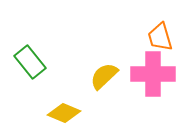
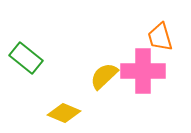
green rectangle: moved 4 px left, 4 px up; rotated 12 degrees counterclockwise
pink cross: moved 10 px left, 3 px up
